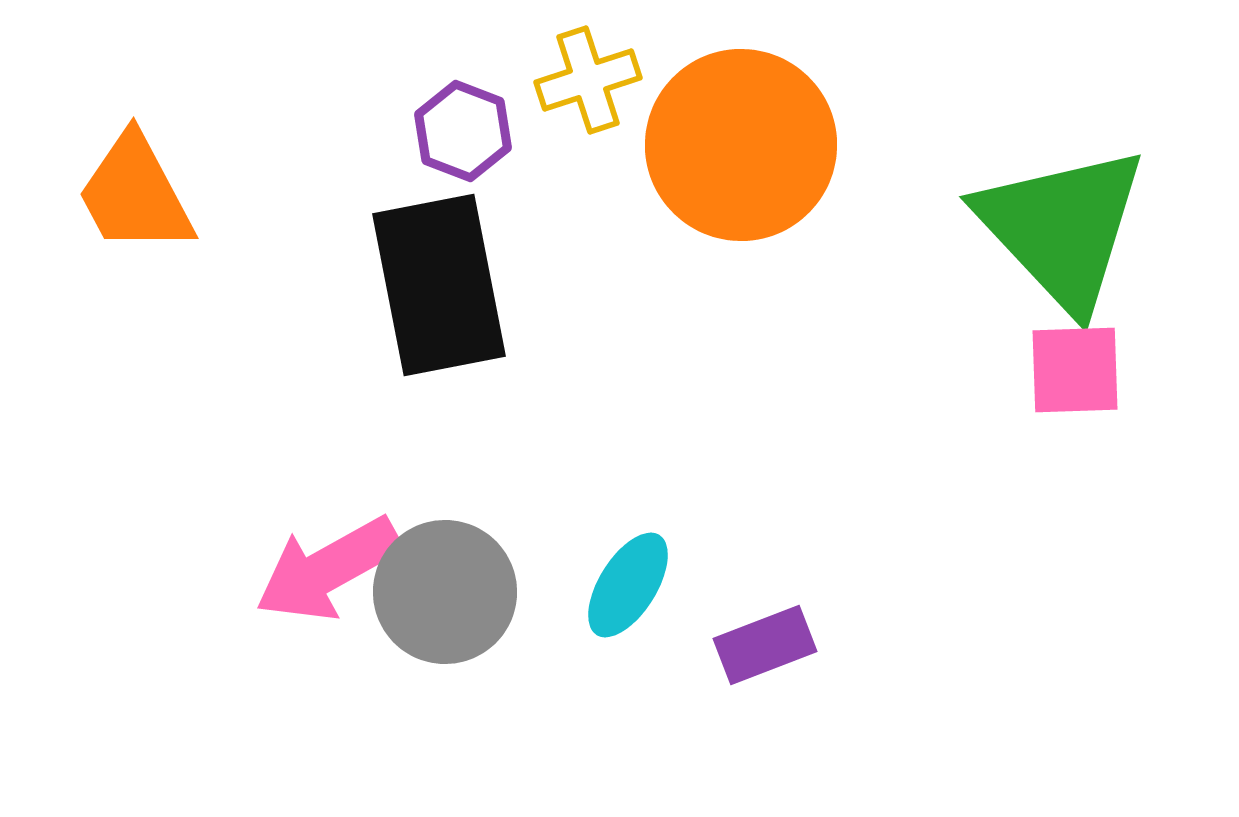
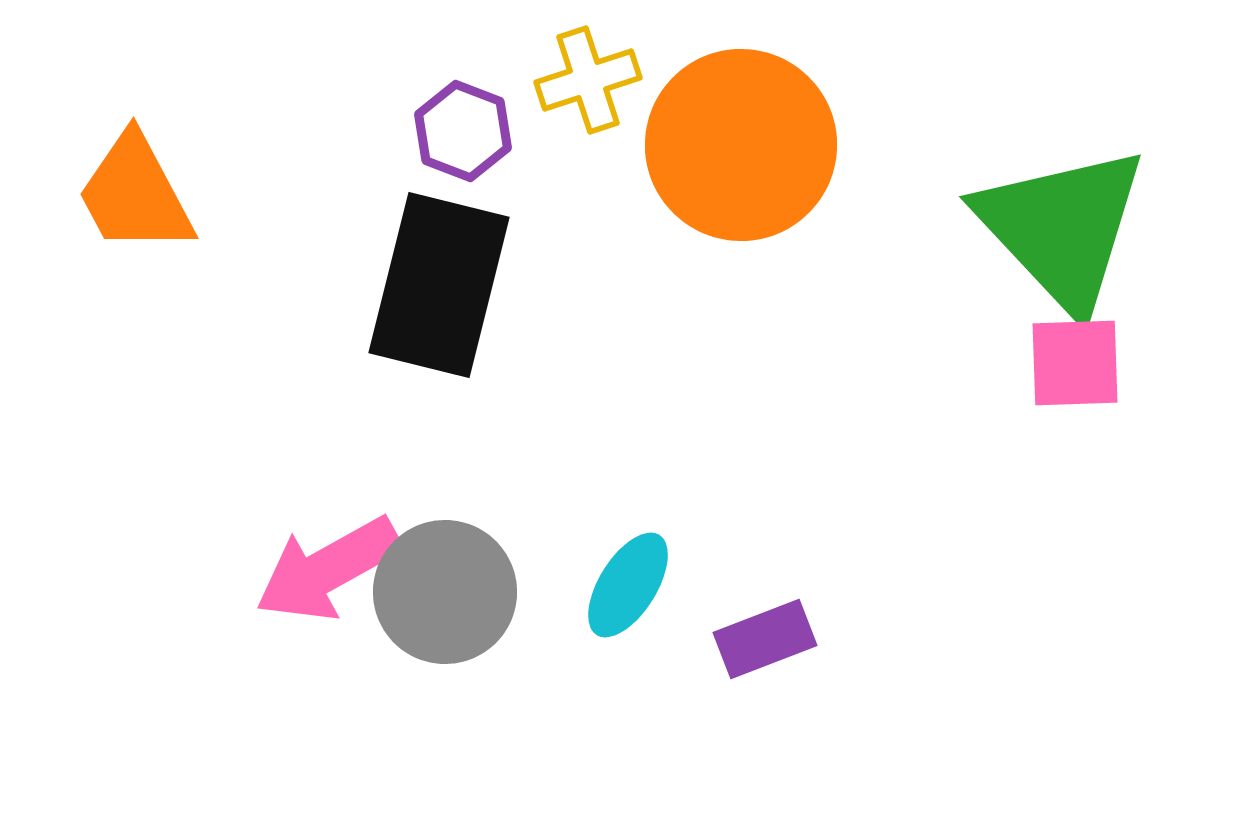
black rectangle: rotated 25 degrees clockwise
pink square: moved 7 px up
purple rectangle: moved 6 px up
